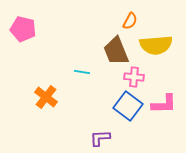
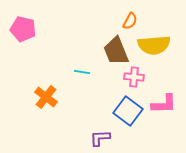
yellow semicircle: moved 2 px left
blue square: moved 5 px down
